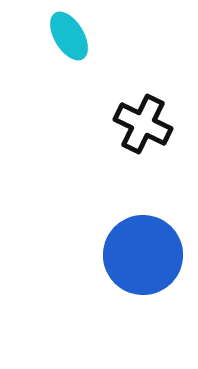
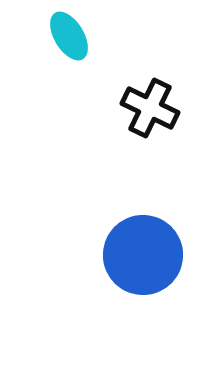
black cross: moved 7 px right, 16 px up
